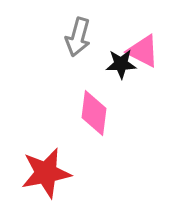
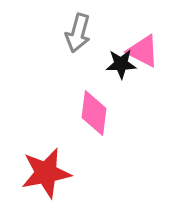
gray arrow: moved 4 px up
